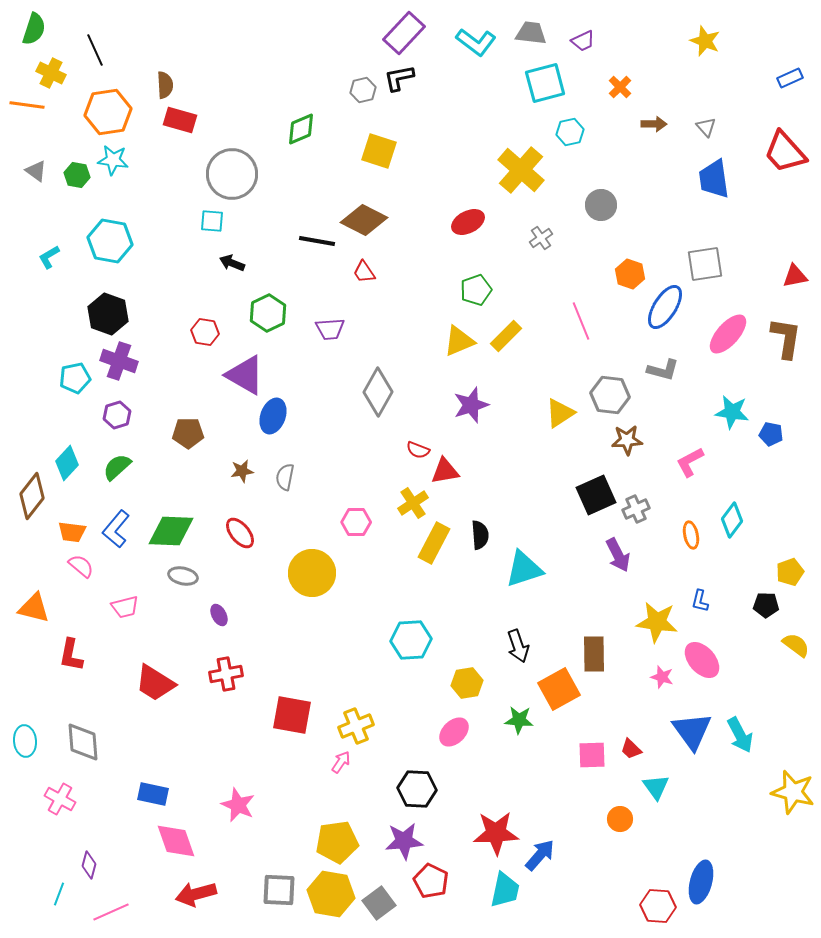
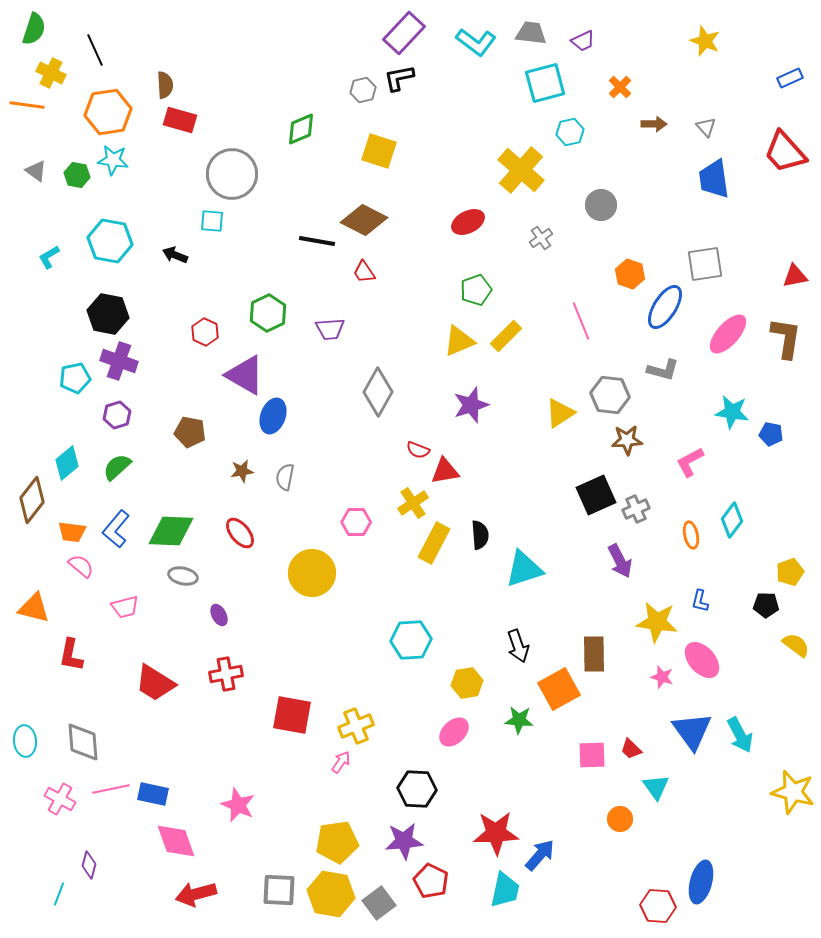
black arrow at (232, 263): moved 57 px left, 8 px up
black hexagon at (108, 314): rotated 9 degrees counterclockwise
red hexagon at (205, 332): rotated 16 degrees clockwise
brown pentagon at (188, 433): moved 2 px right, 1 px up; rotated 12 degrees clockwise
cyan diamond at (67, 463): rotated 8 degrees clockwise
brown diamond at (32, 496): moved 4 px down
purple arrow at (618, 555): moved 2 px right, 6 px down
pink line at (111, 912): moved 123 px up; rotated 12 degrees clockwise
